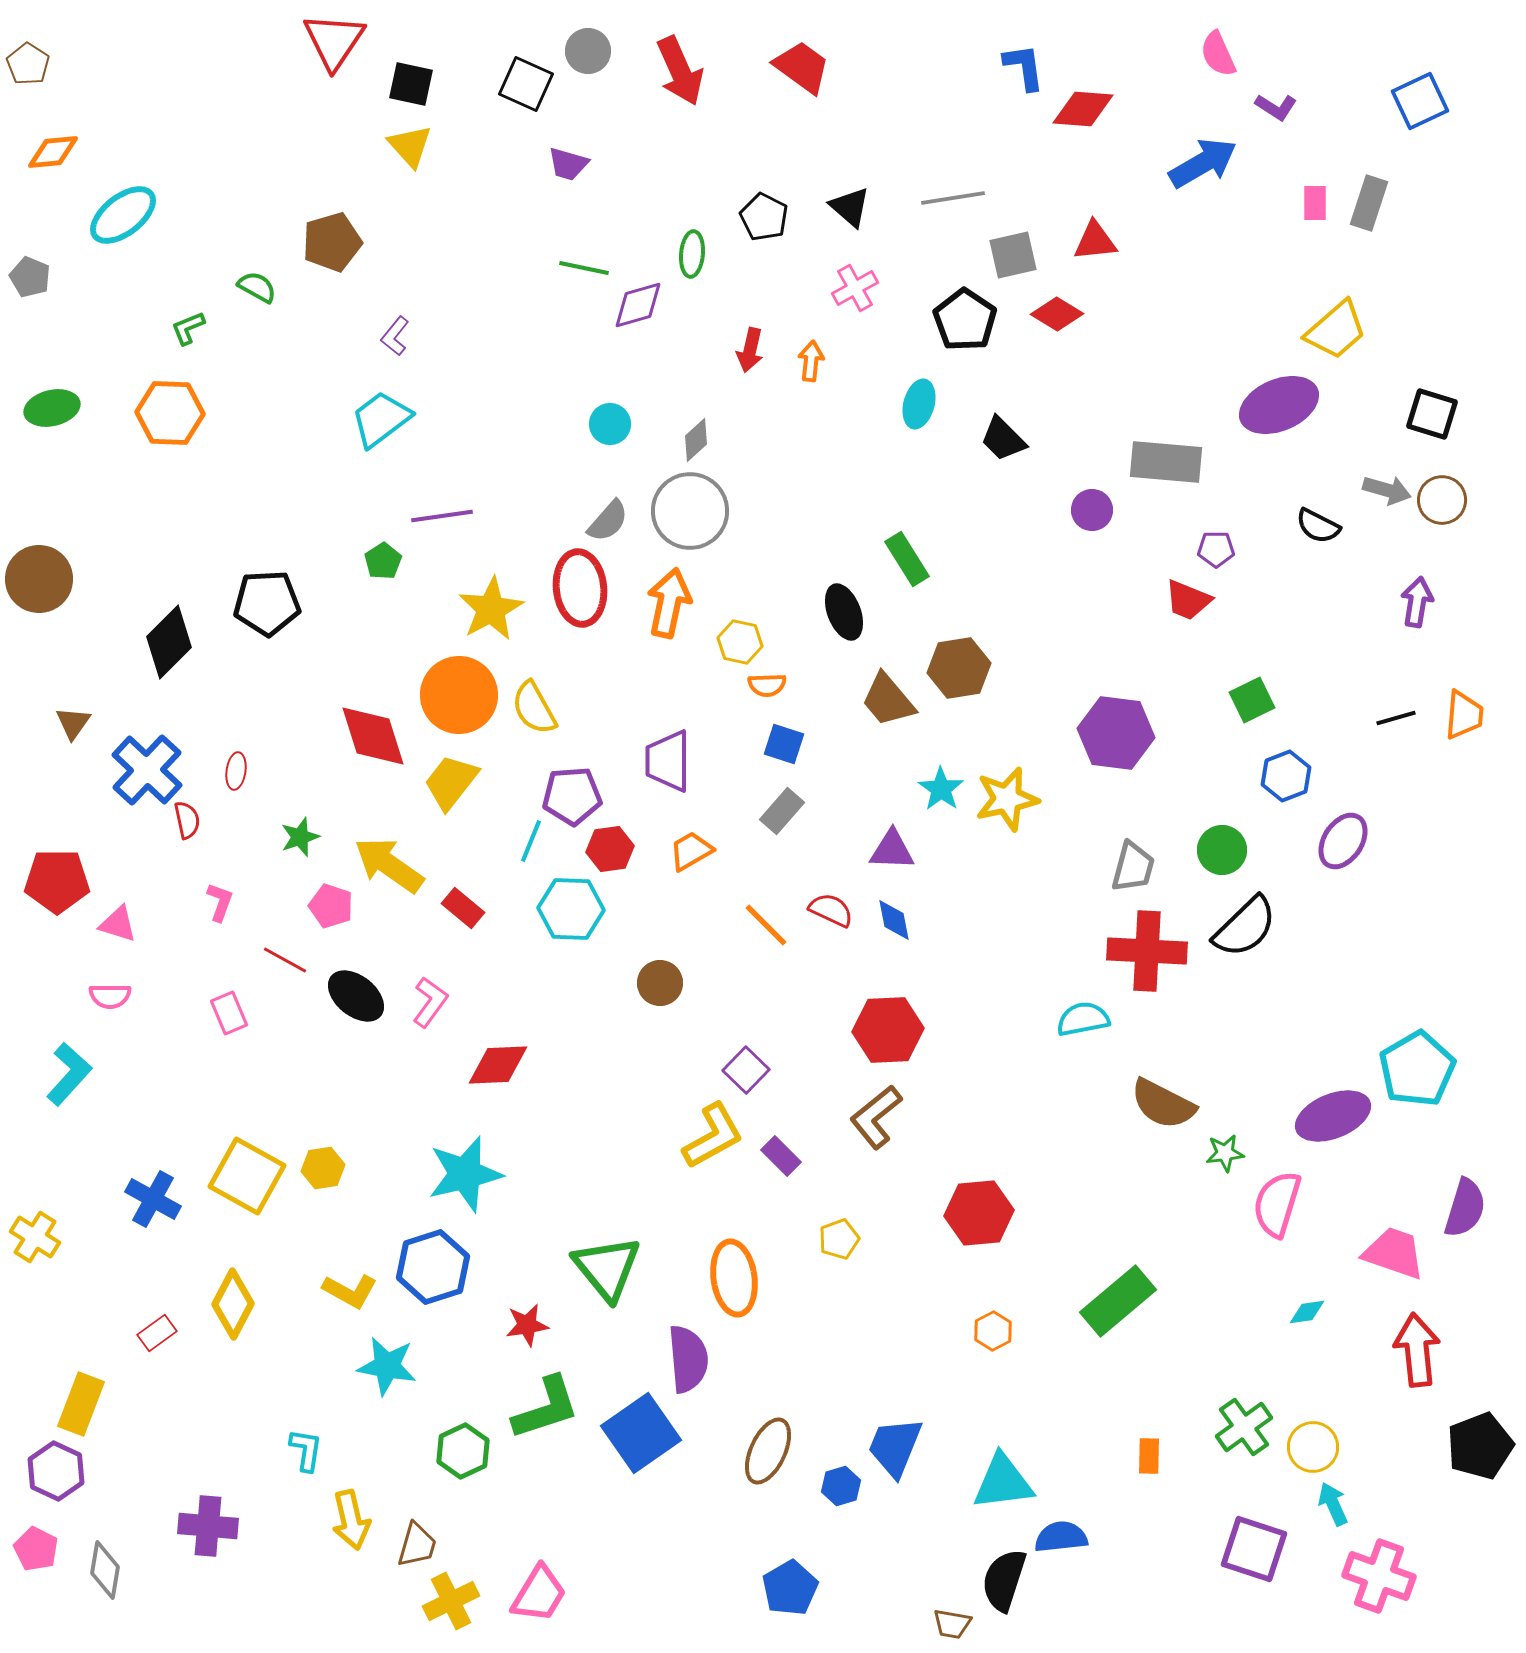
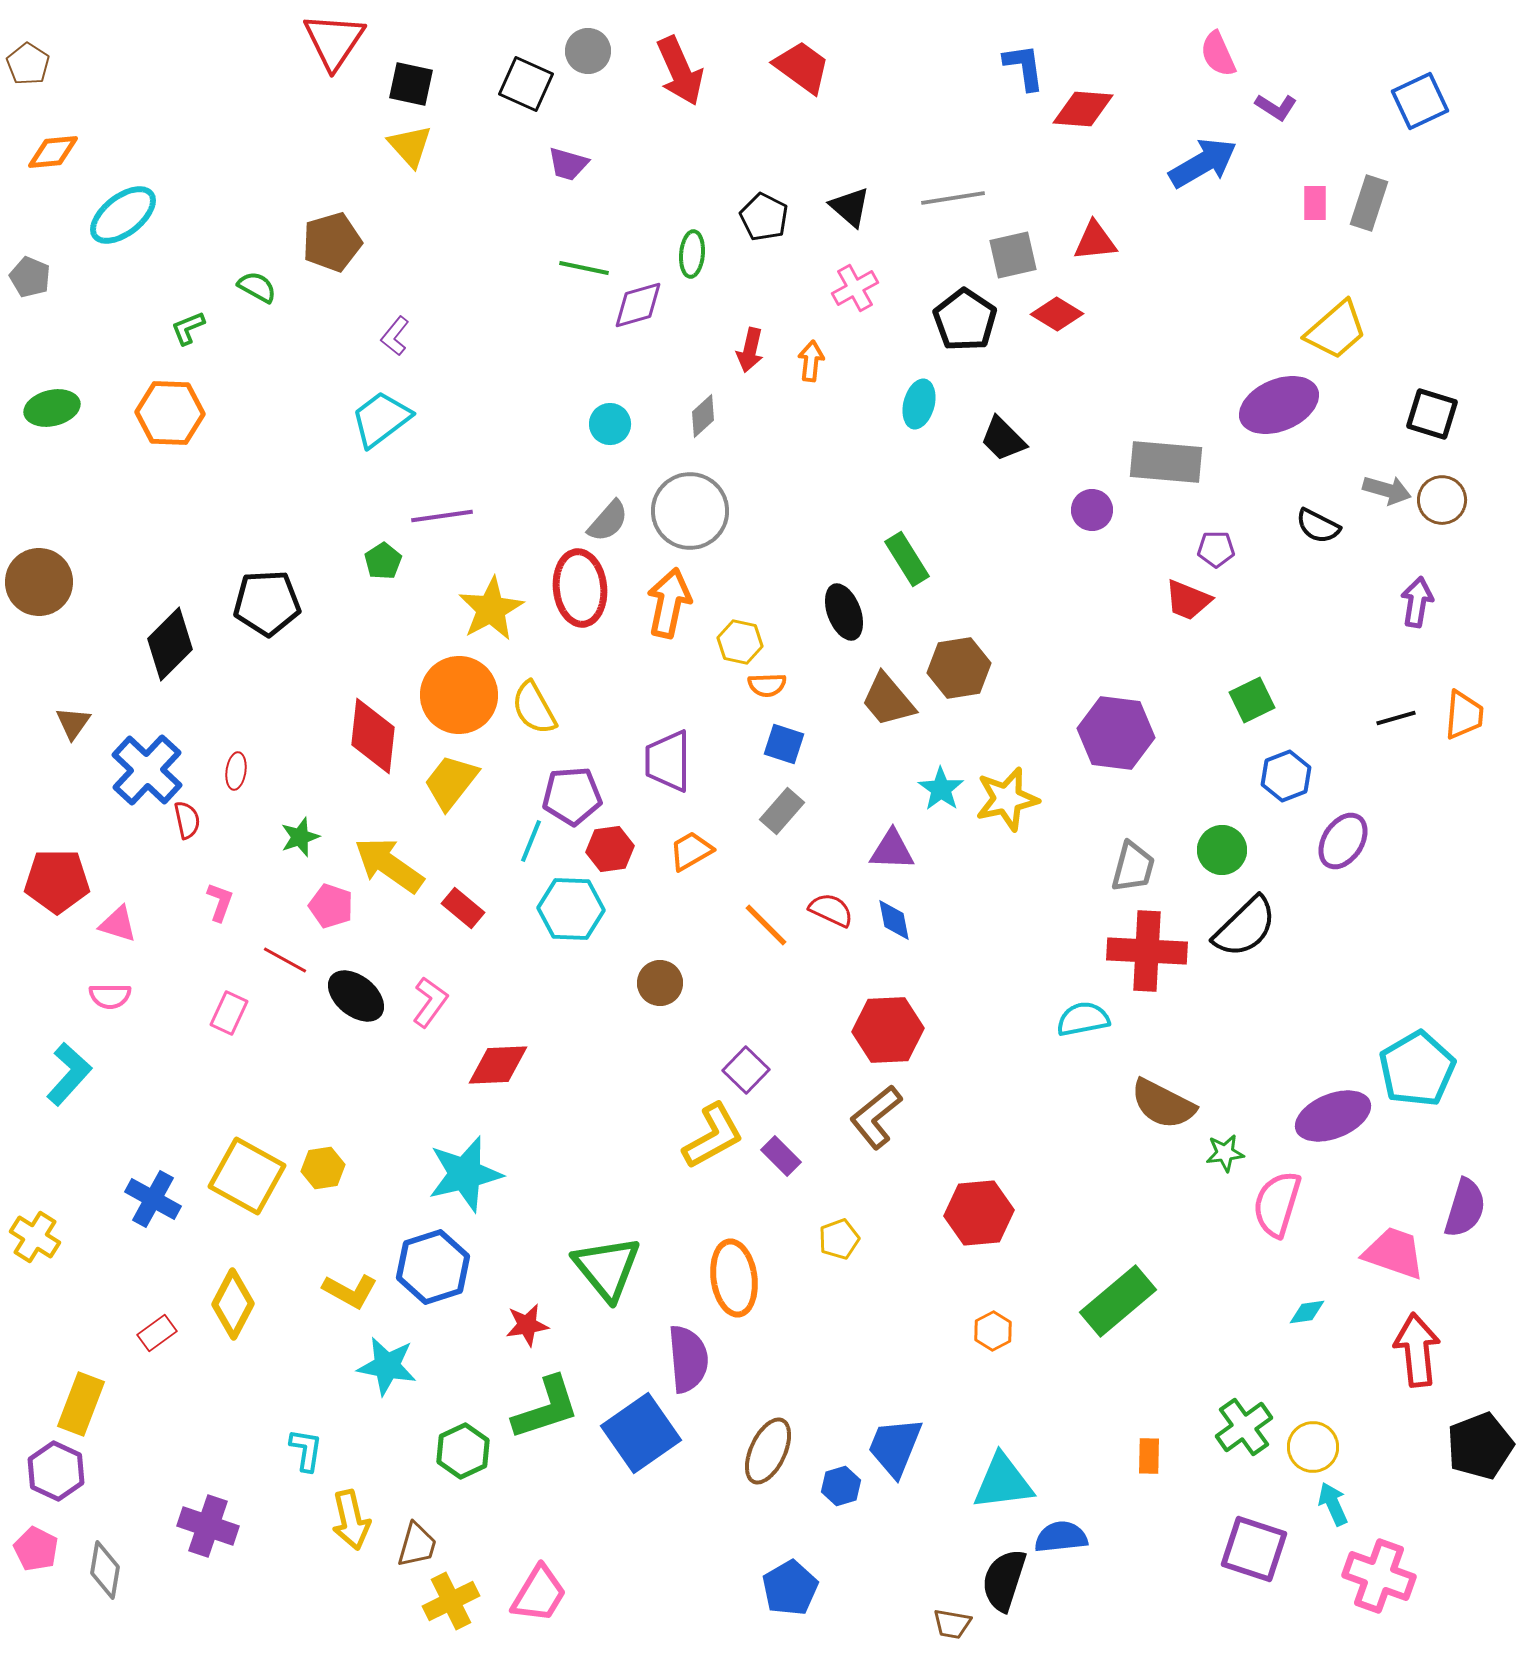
gray diamond at (696, 440): moved 7 px right, 24 px up
brown circle at (39, 579): moved 3 px down
black diamond at (169, 642): moved 1 px right, 2 px down
red diamond at (373, 736): rotated 24 degrees clockwise
pink rectangle at (229, 1013): rotated 48 degrees clockwise
purple cross at (208, 1526): rotated 14 degrees clockwise
